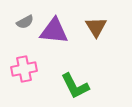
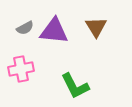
gray semicircle: moved 6 px down
pink cross: moved 3 px left
